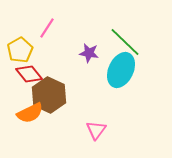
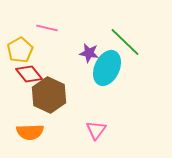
pink line: rotated 70 degrees clockwise
cyan ellipse: moved 14 px left, 2 px up
orange semicircle: moved 19 px down; rotated 24 degrees clockwise
